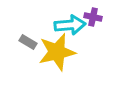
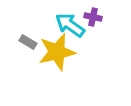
cyan arrow: rotated 140 degrees counterclockwise
